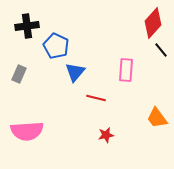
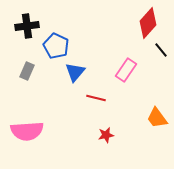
red diamond: moved 5 px left
pink rectangle: rotated 30 degrees clockwise
gray rectangle: moved 8 px right, 3 px up
